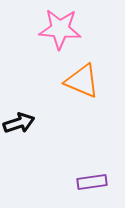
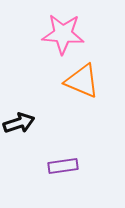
pink star: moved 3 px right, 5 px down
purple rectangle: moved 29 px left, 16 px up
